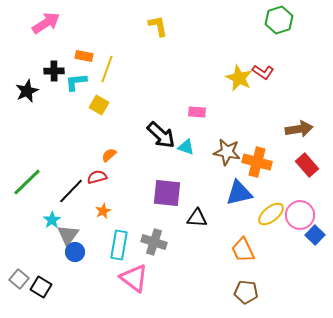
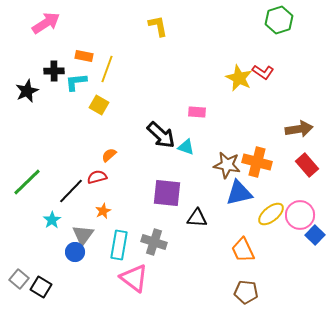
brown star: moved 13 px down
gray triangle: moved 15 px right
